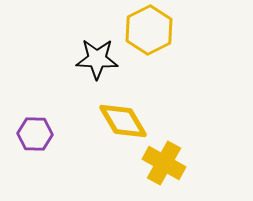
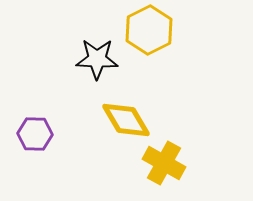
yellow diamond: moved 3 px right, 1 px up
